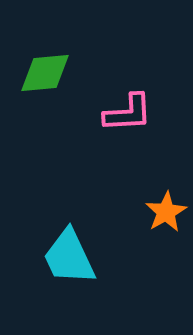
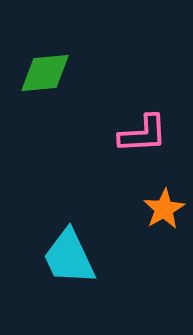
pink L-shape: moved 15 px right, 21 px down
orange star: moved 2 px left, 3 px up
